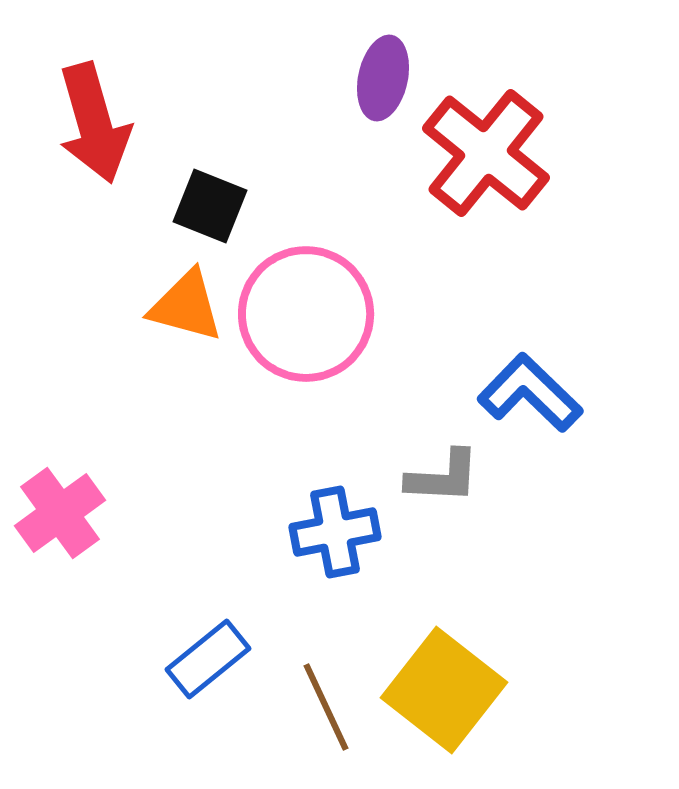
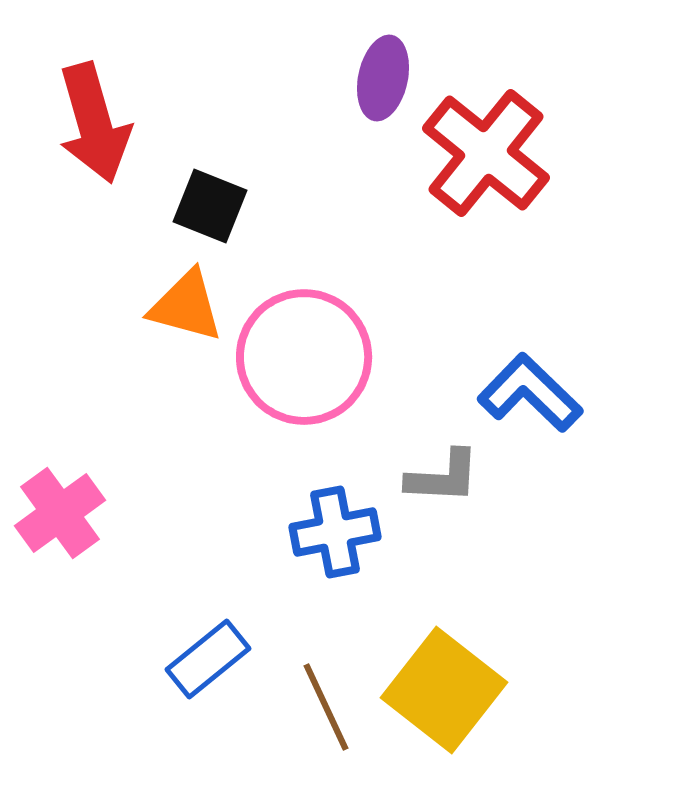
pink circle: moved 2 px left, 43 px down
